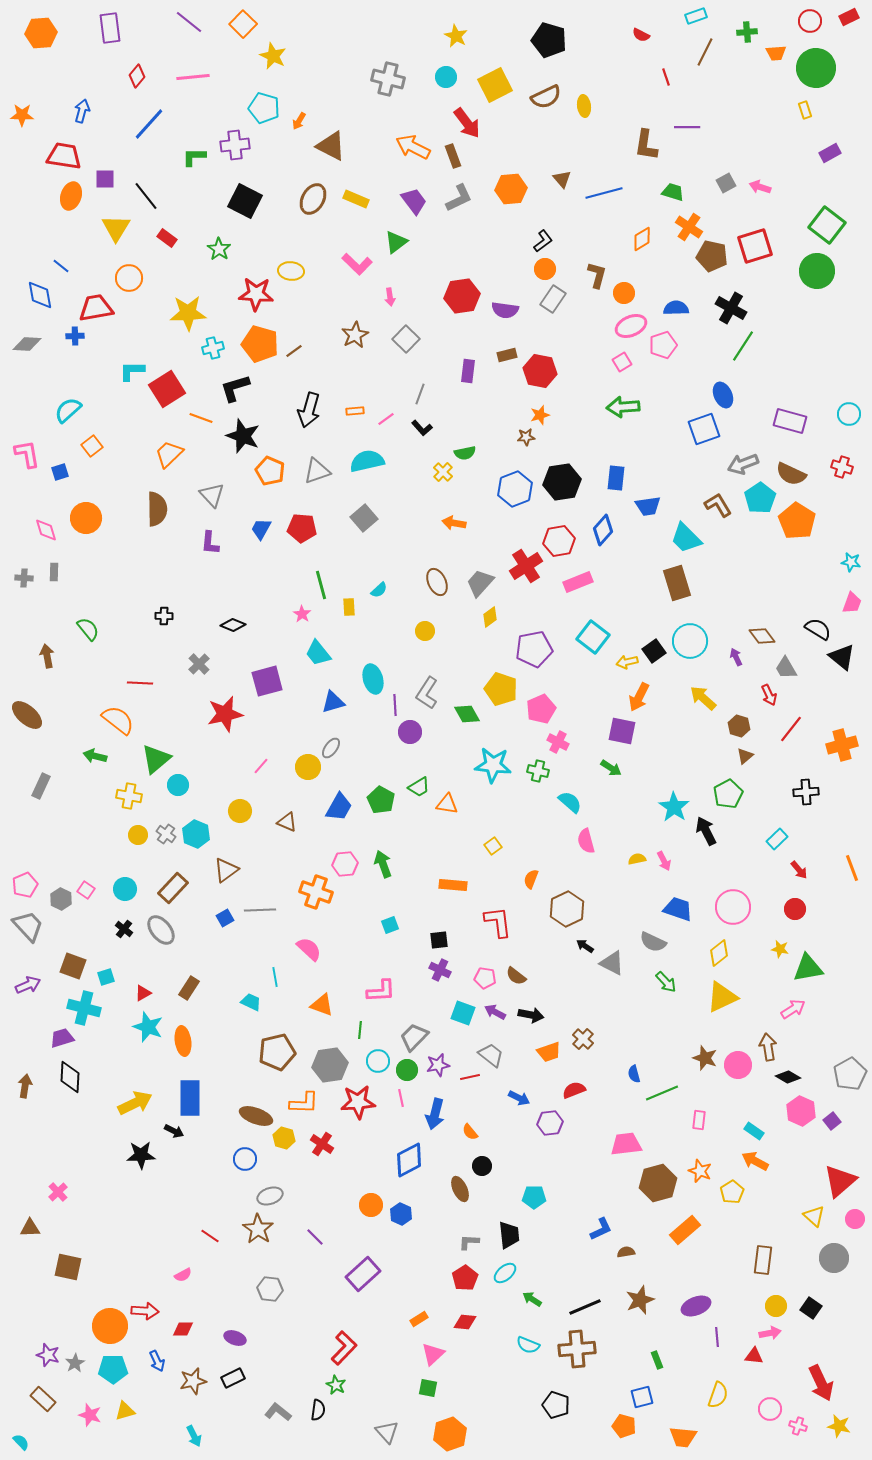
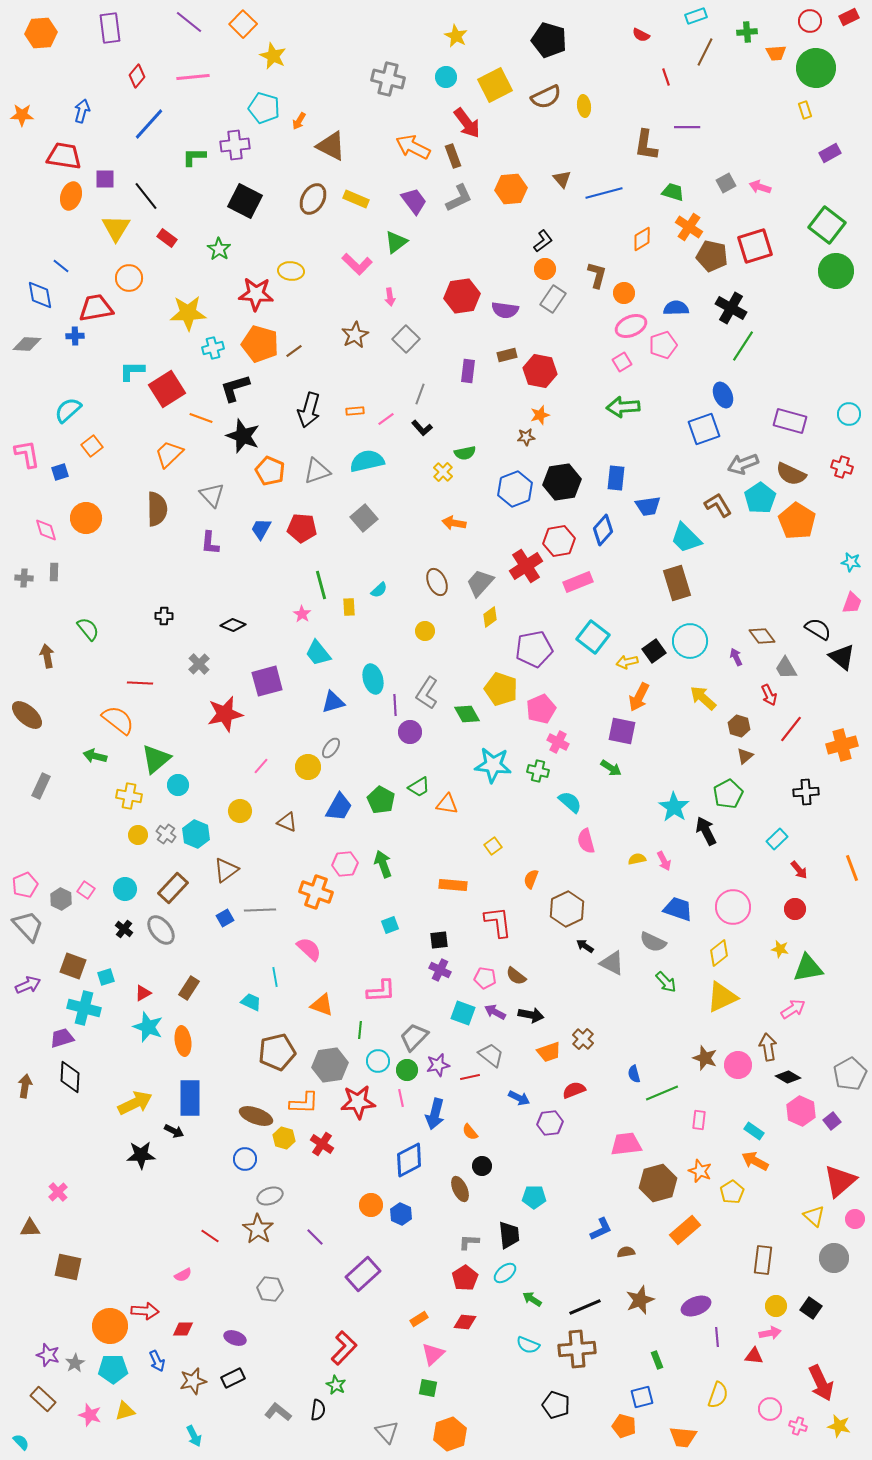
green circle at (817, 271): moved 19 px right
